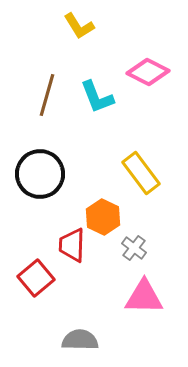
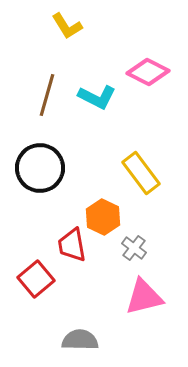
yellow L-shape: moved 12 px left
cyan L-shape: rotated 42 degrees counterclockwise
black circle: moved 6 px up
red trapezoid: rotated 12 degrees counterclockwise
red square: moved 1 px down
pink triangle: rotated 15 degrees counterclockwise
